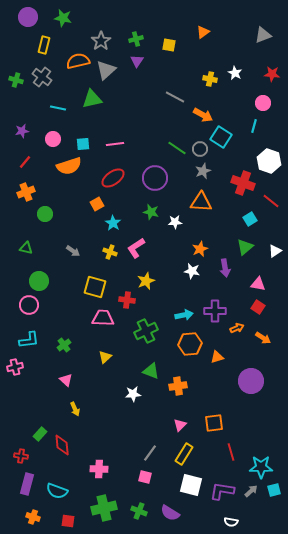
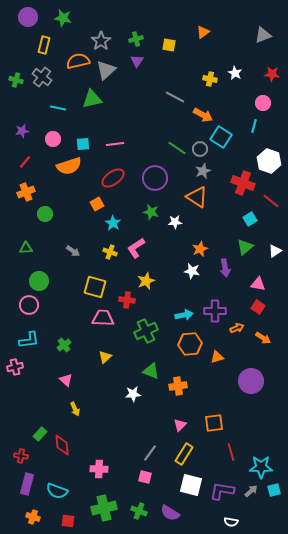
orange triangle at (201, 202): moved 4 px left, 5 px up; rotated 30 degrees clockwise
green triangle at (26, 248): rotated 16 degrees counterclockwise
